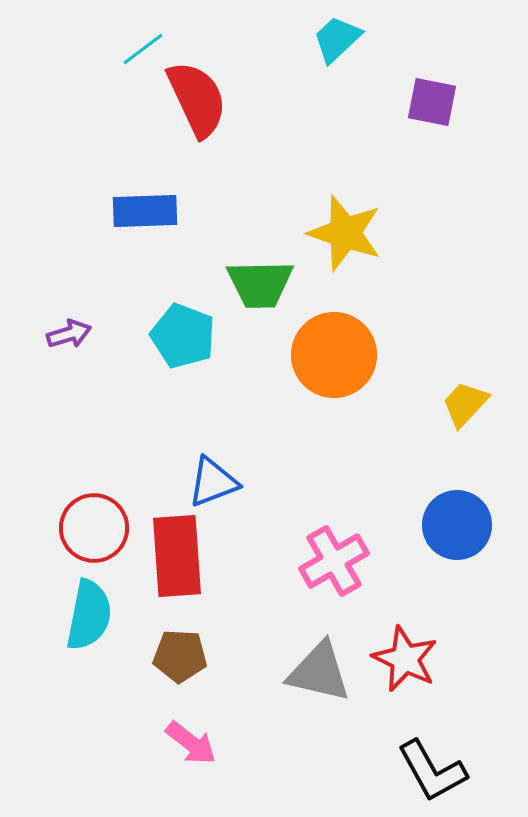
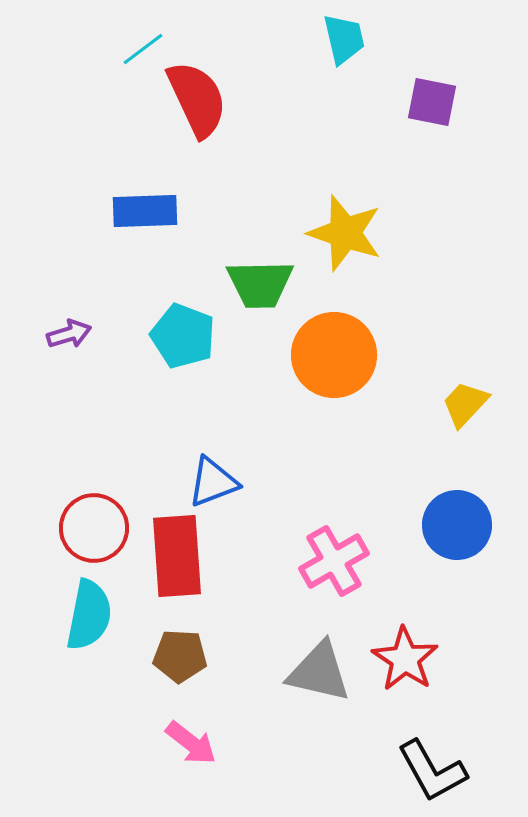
cyan trapezoid: moved 7 px right; rotated 120 degrees clockwise
red star: rotated 8 degrees clockwise
